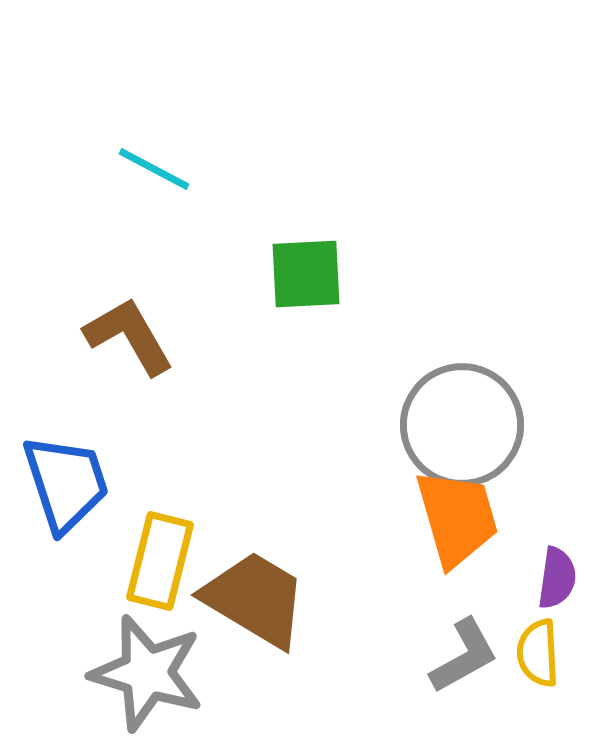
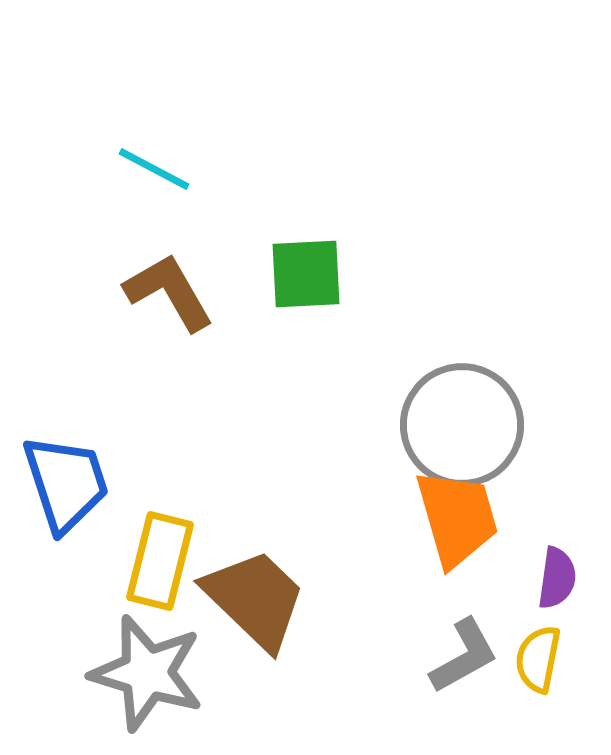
brown L-shape: moved 40 px right, 44 px up
brown trapezoid: rotated 13 degrees clockwise
yellow semicircle: moved 6 px down; rotated 14 degrees clockwise
